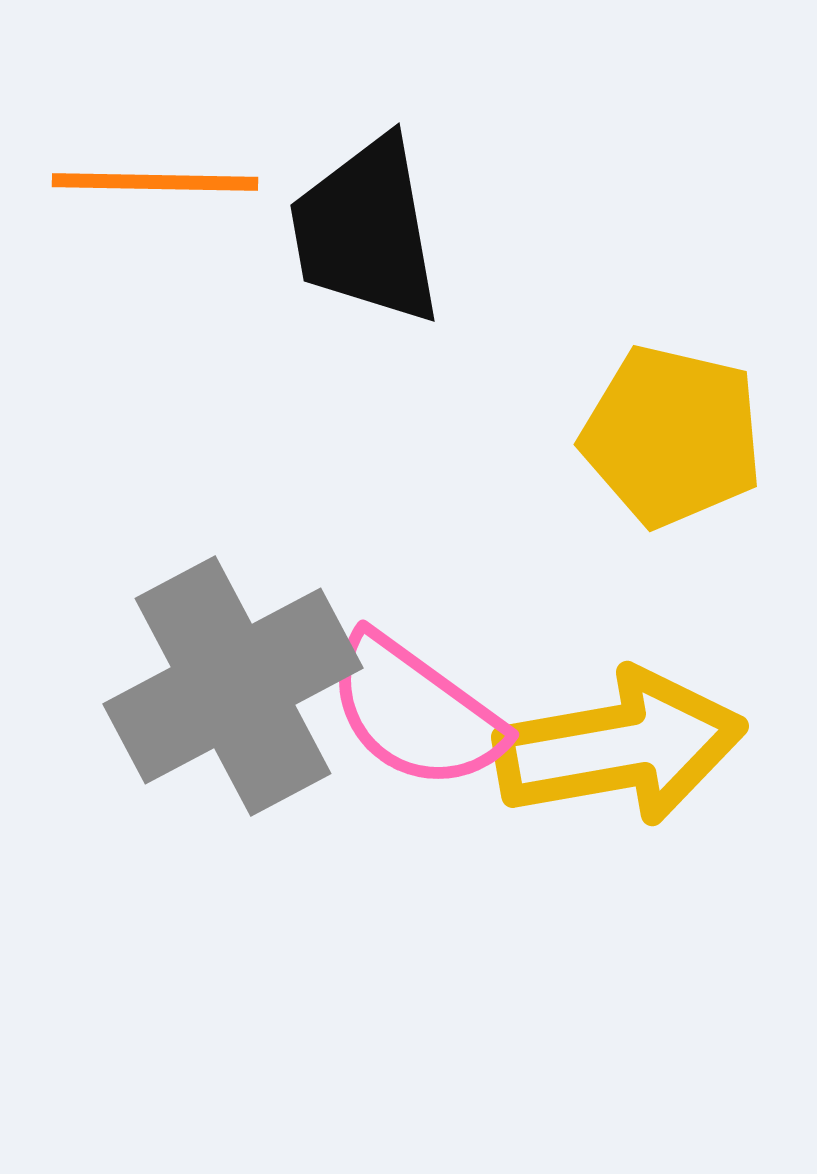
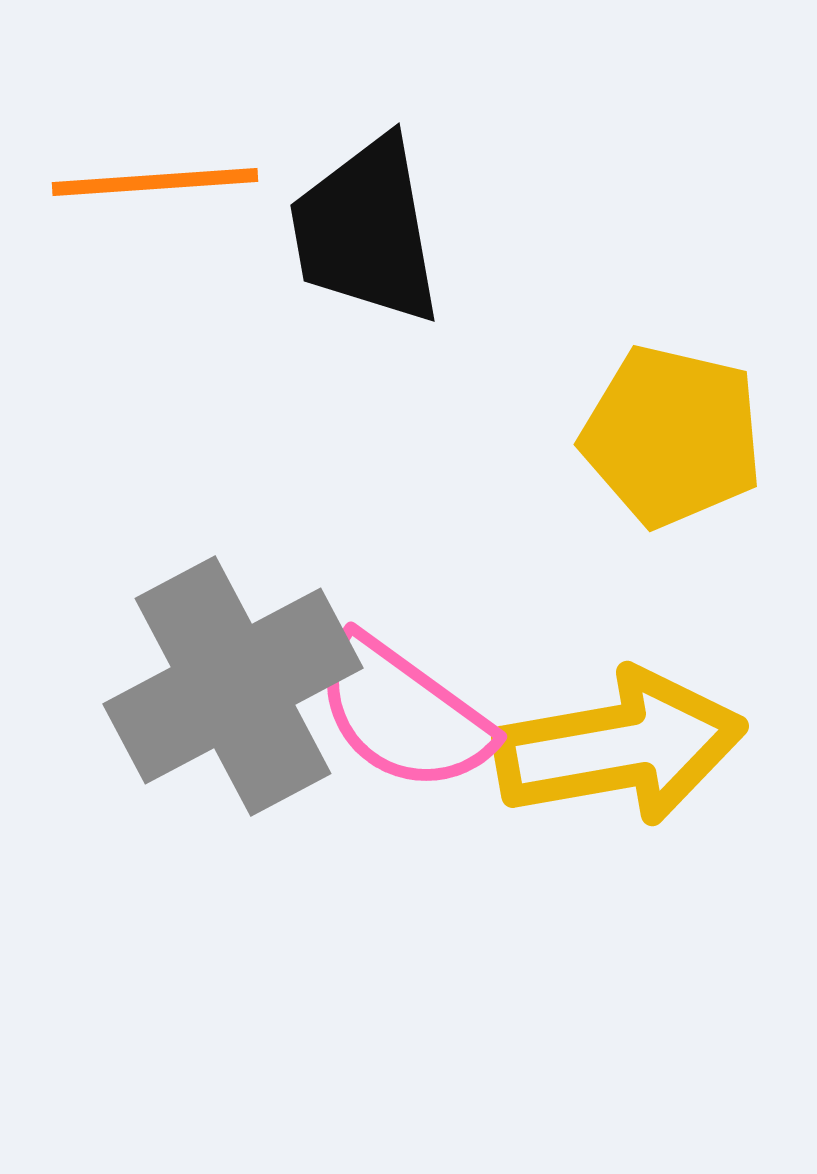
orange line: rotated 5 degrees counterclockwise
pink semicircle: moved 12 px left, 2 px down
